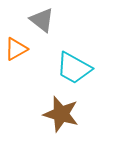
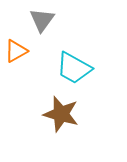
gray triangle: rotated 28 degrees clockwise
orange triangle: moved 2 px down
